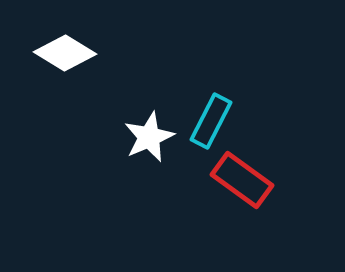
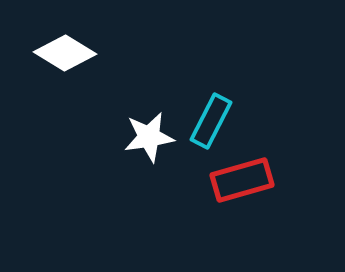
white star: rotated 15 degrees clockwise
red rectangle: rotated 52 degrees counterclockwise
